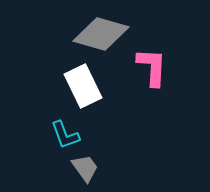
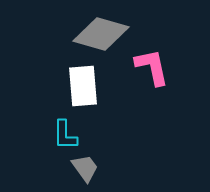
pink L-shape: rotated 15 degrees counterclockwise
white rectangle: rotated 21 degrees clockwise
cyan L-shape: rotated 20 degrees clockwise
